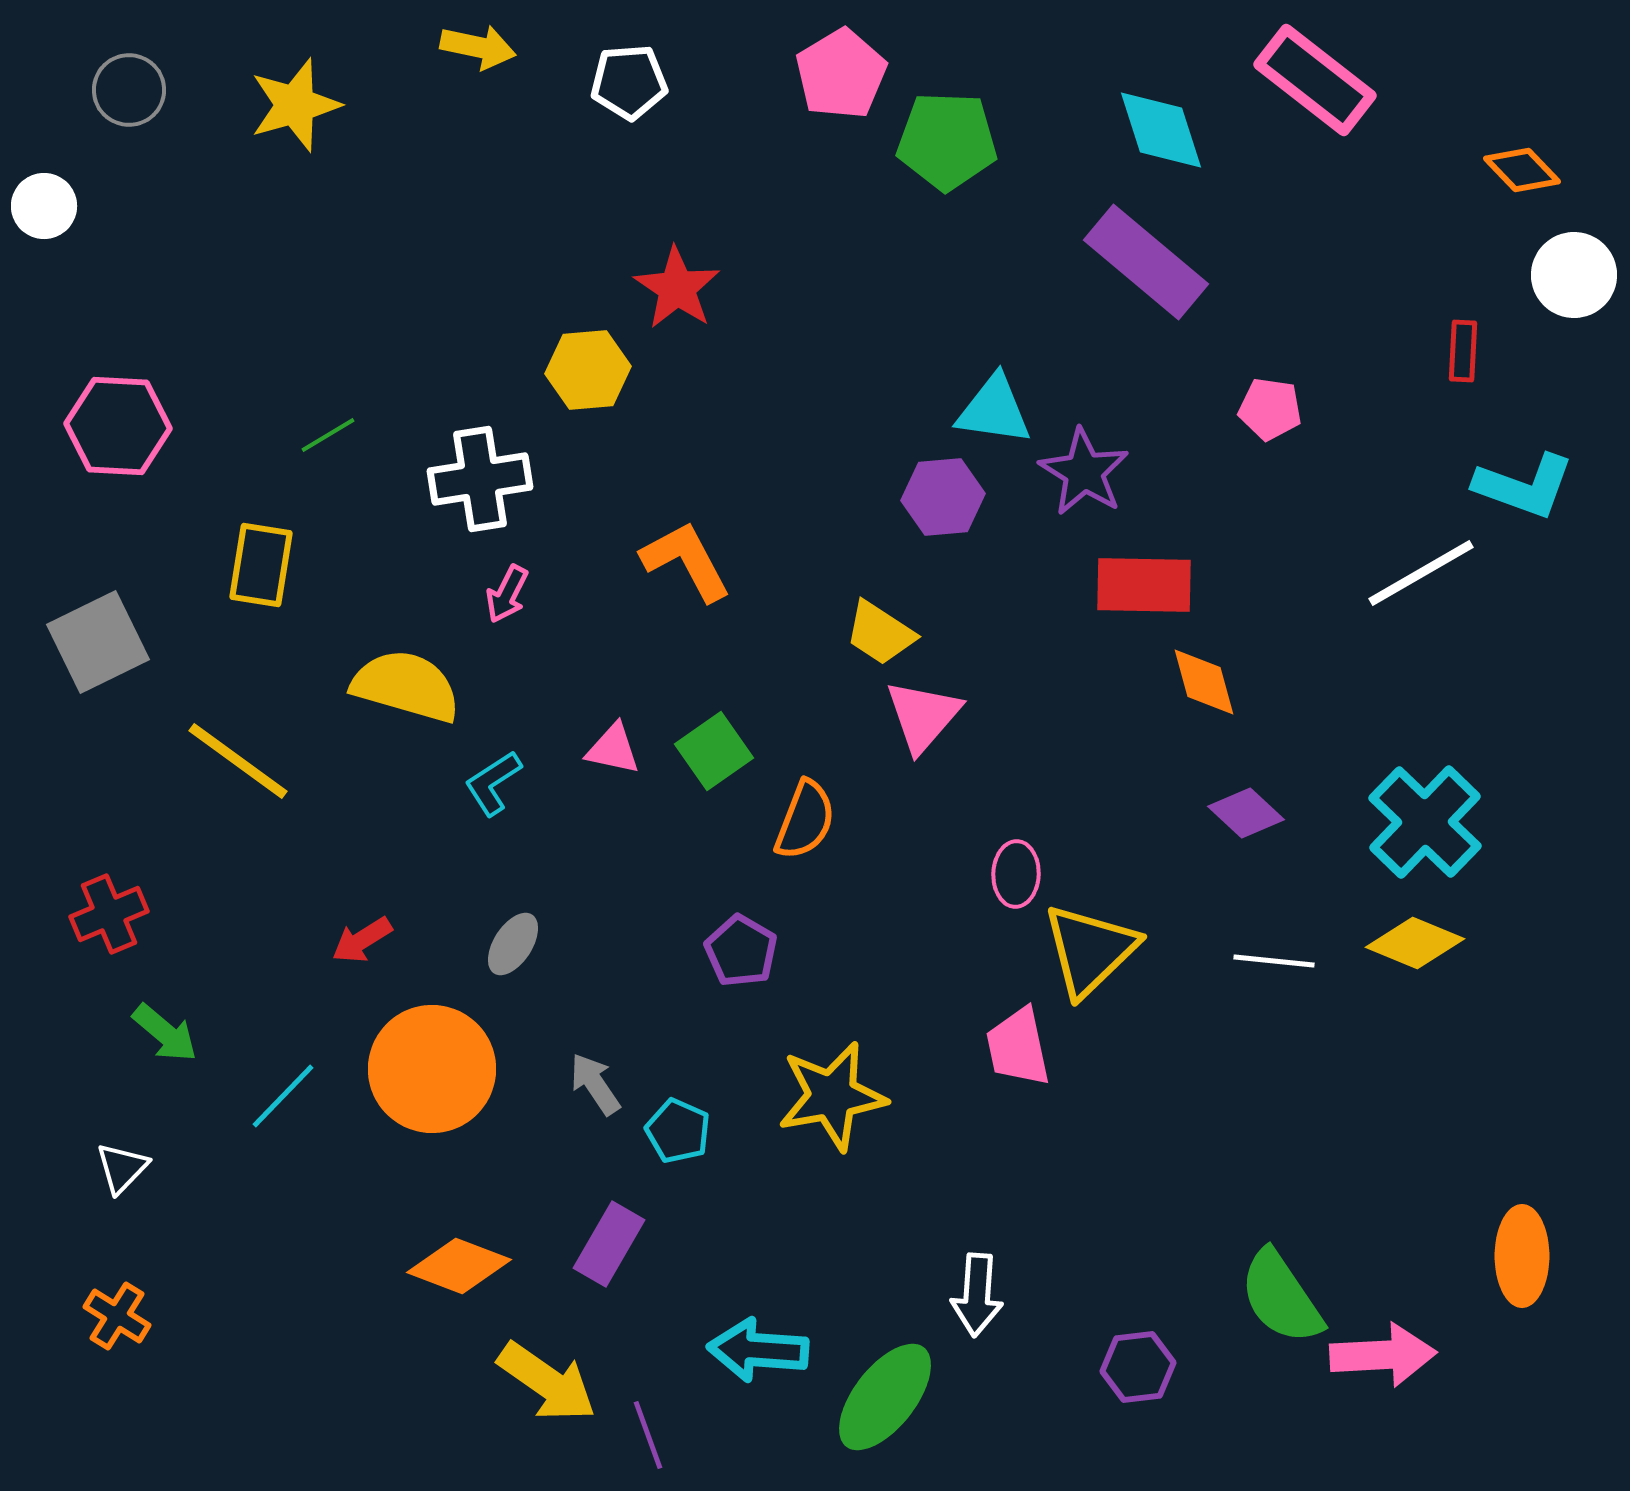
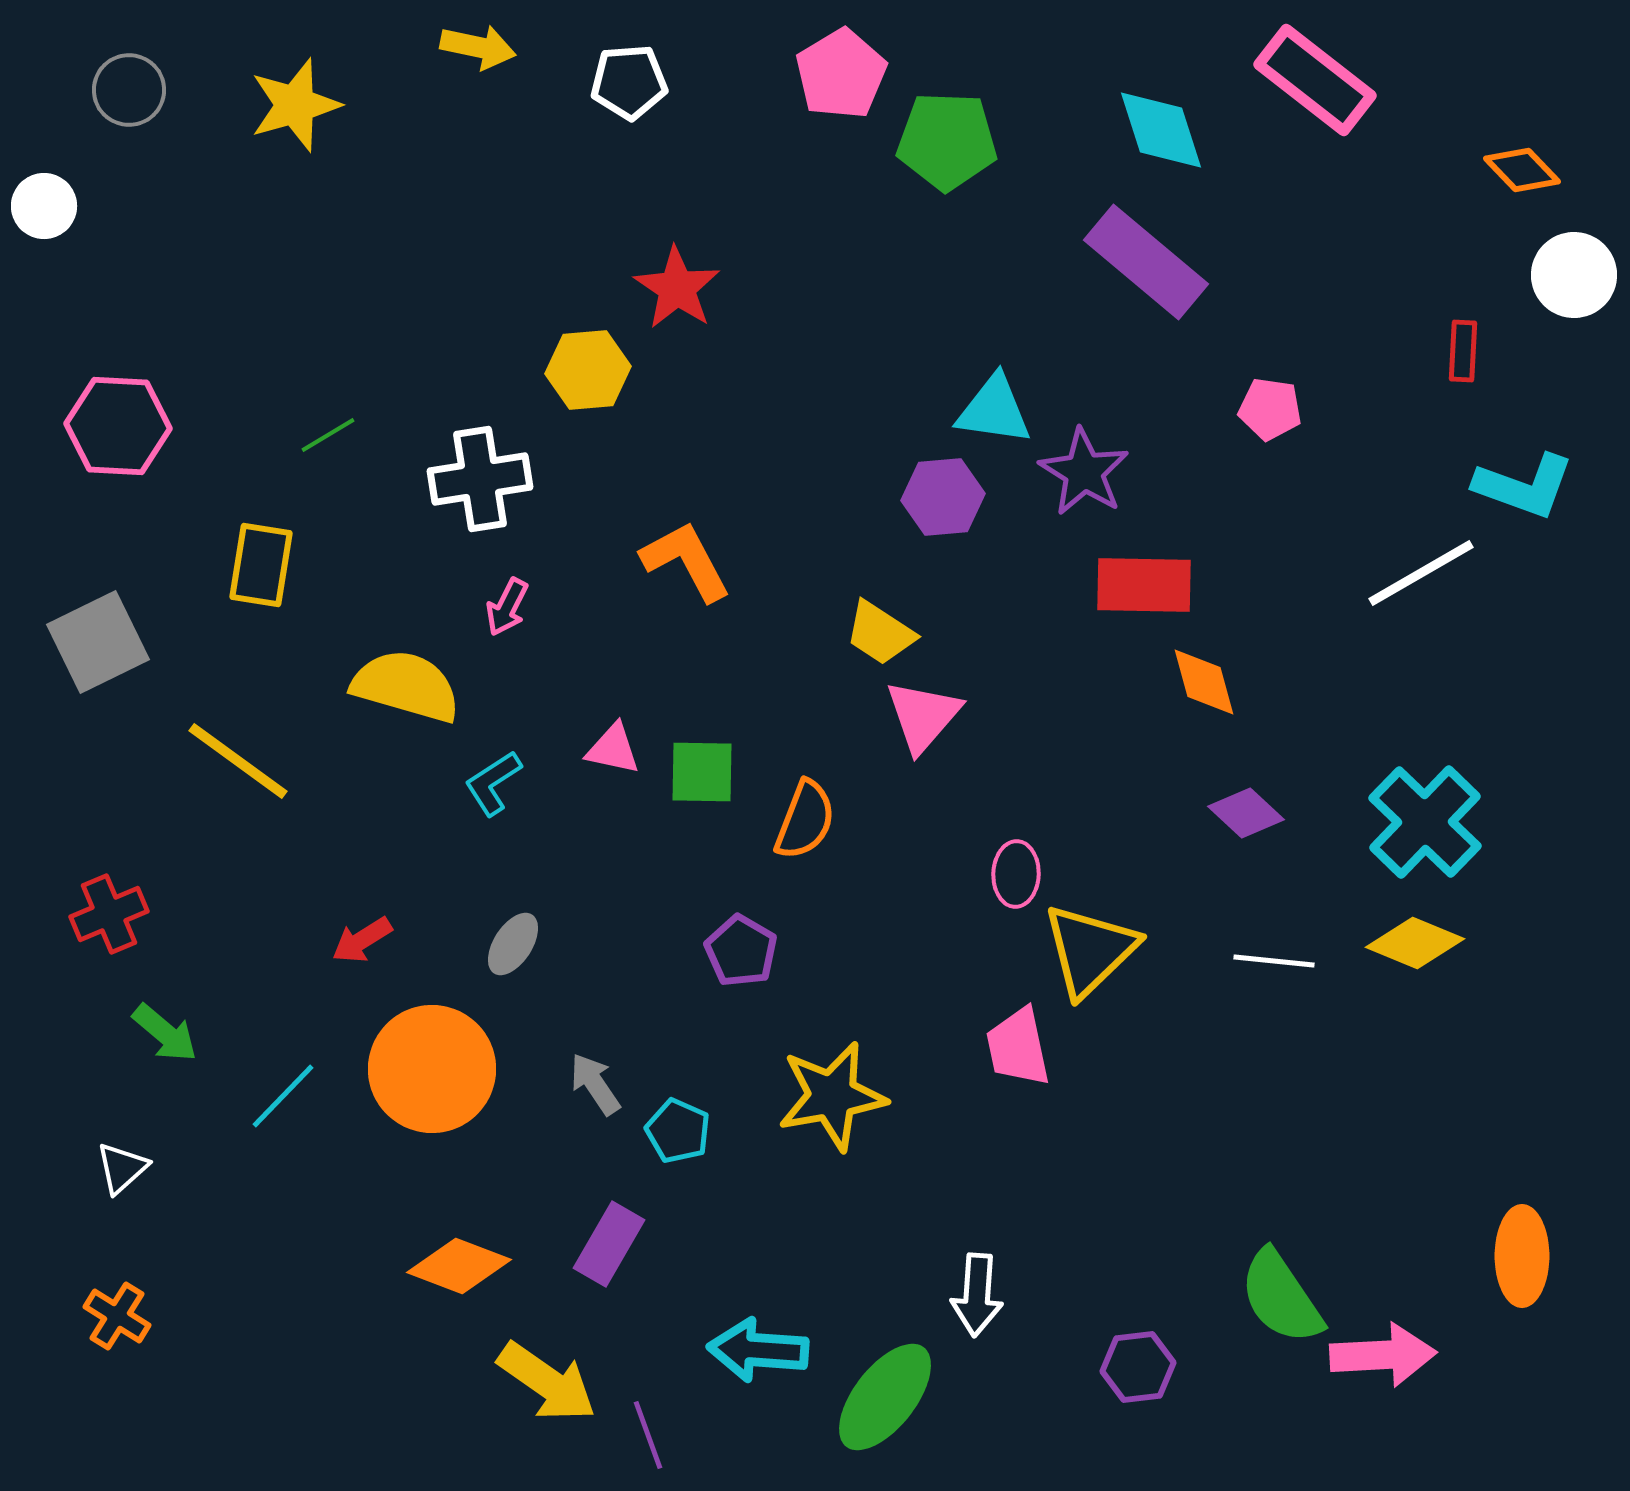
pink arrow at (507, 594): moved 13 px down
green square at (714, 751): moved 12 px left, 21 px down; rotated 36 degrees clockwise
white triangle at (122, 1168): rotated 4 degrees clockwise
